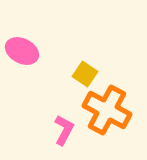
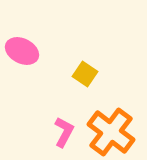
orange cross: moved 4 px right, 22 px down; rotated 9 degrees clockwise
pink L-shape: moved 2 px down
